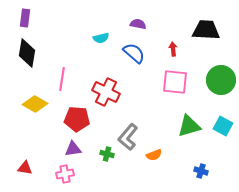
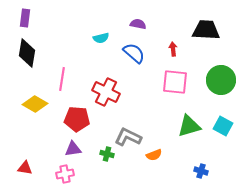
gray L-shape: rotated 76 degrees clockwise
